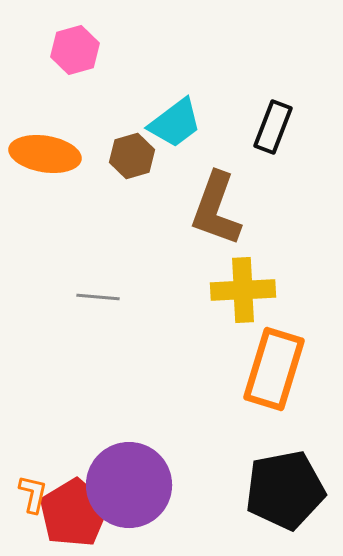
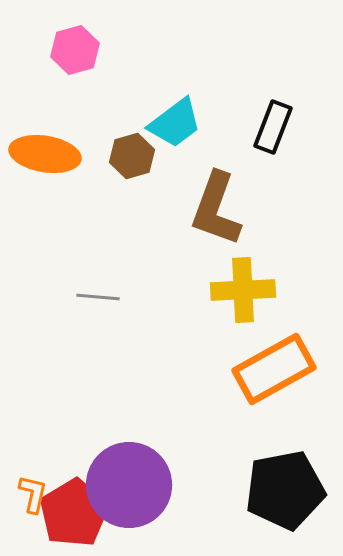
orange rectangle: rotated 44 degrees clockwise
